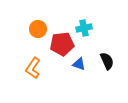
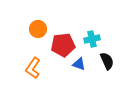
cyan cross: moved 8 px right, 11 px down
red pentagon: moved 1 px right, 1 px down
